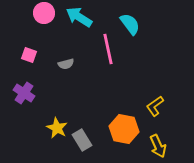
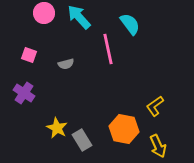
cyan arrow: rotated 16 degrees clockwise
